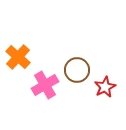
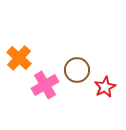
orange cross: moved 1 px right, 1 px down
